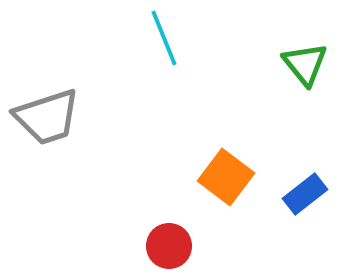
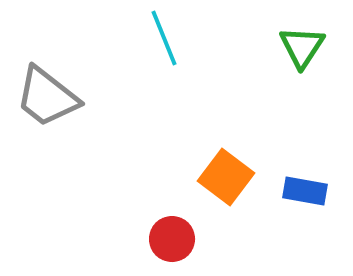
green triangle: moved 3 px left, 17 px up; rotated 12 degrees clockwise
gray trapezoid: moved 20 px up; rotated 56 degrees clockwise
blue rectangle: moved 3 px up; rotated 48 degrees clockwise
red circle: moved 3 px right, 7 px up
